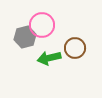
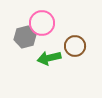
pink circle: moved 2 px up
brown circle: moved 2 px up
